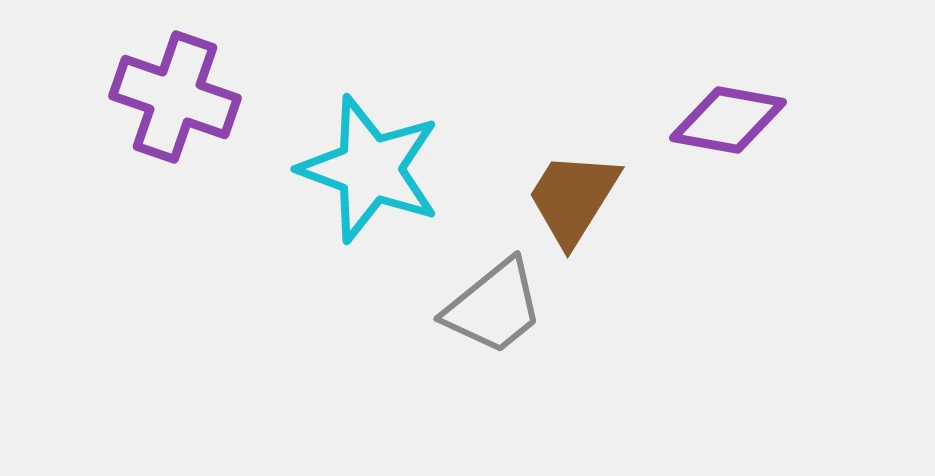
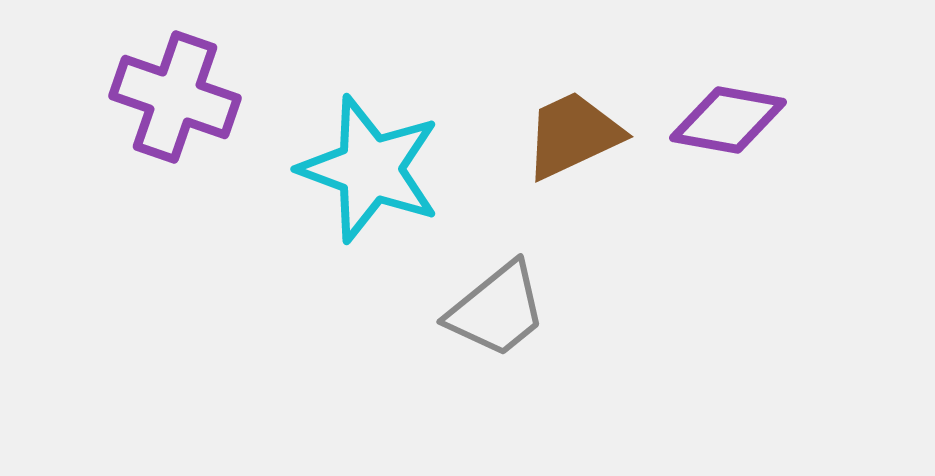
brown trapezoid: moved 63 px up; rotated 33 degrees clockwise
gray trapezoid: moved 3 px right, 3 px down
